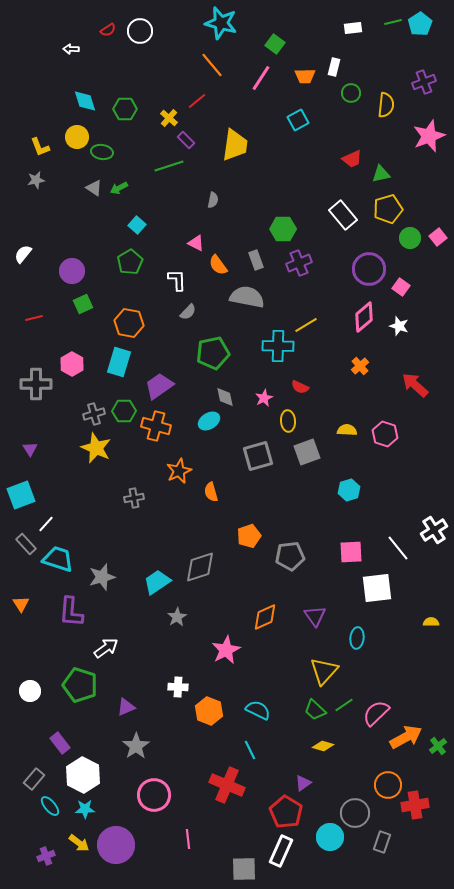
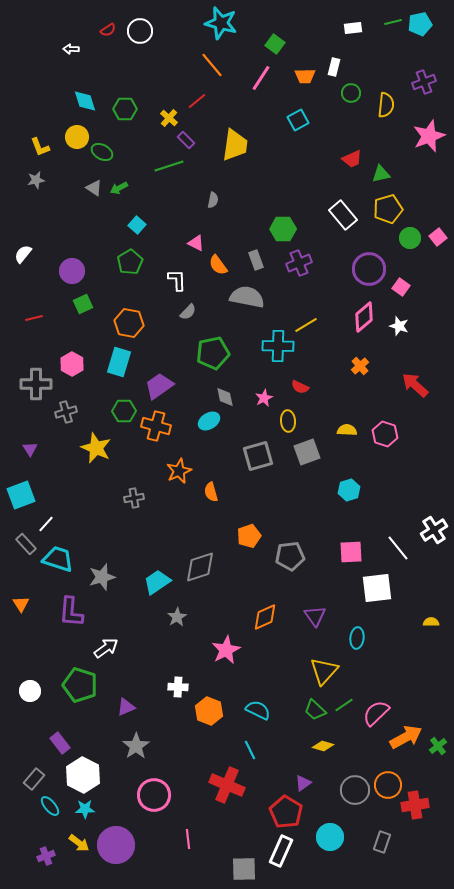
cyan pentagon at (420, 24): rotated 20 degrees clockwise
green ellipse at (102, 152): rotated 20 degrees clockwise
gray cross at (94, 414): moved 28 px left, 2 px up
gray circle at (355, 813): moved 23 px up
